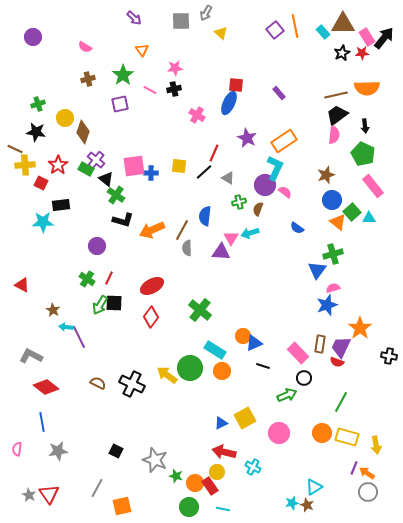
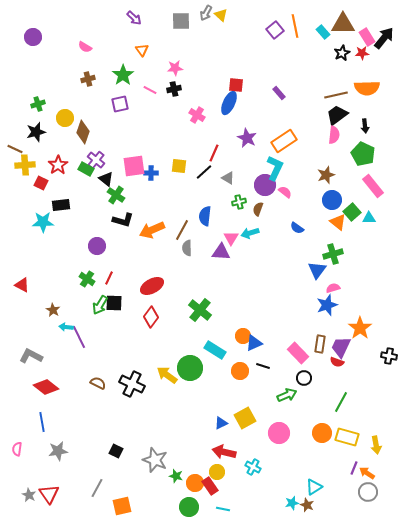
yellow triangle at (221, 33): moved 18 px up
black star at (36, 132): rotated 24 degrees counterclockwise
orange circle at (222, 371): moved 18 px right
